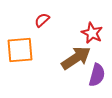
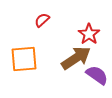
red star: moved 3 px left, 1 px down; rotated 10 degrees clockwise
orange square: moved 4 px right, 9 px down
purple semicircle: rotated 70 degrees counterclockwise
